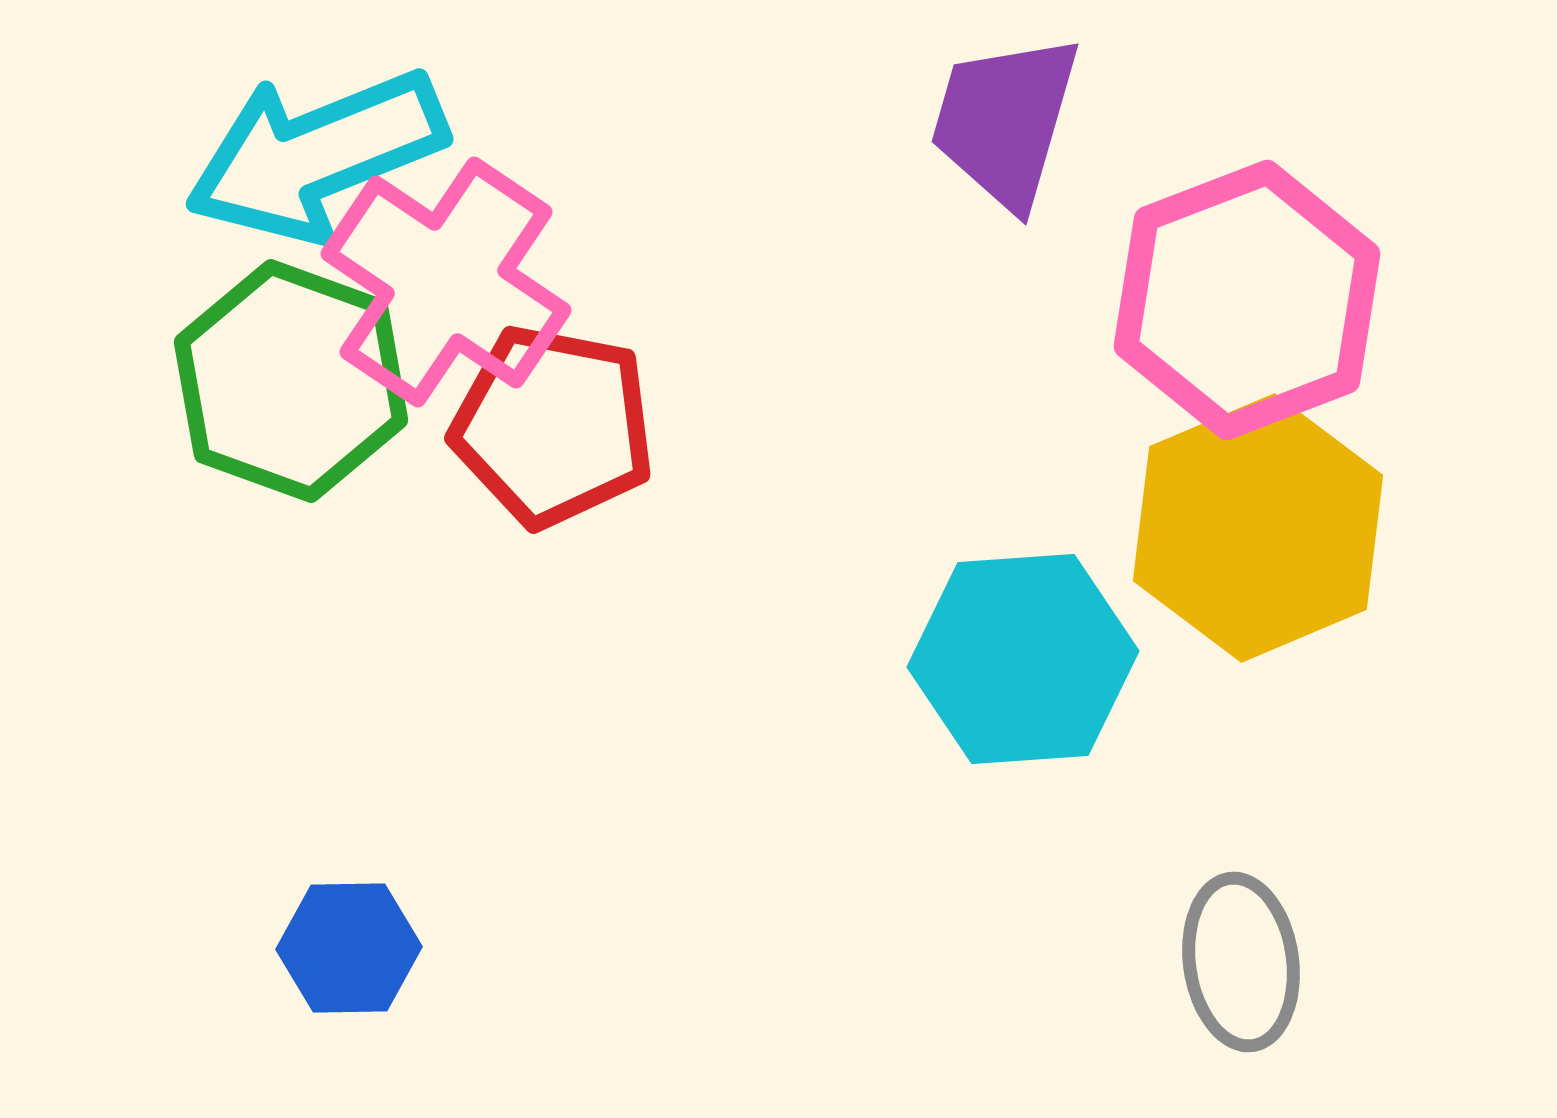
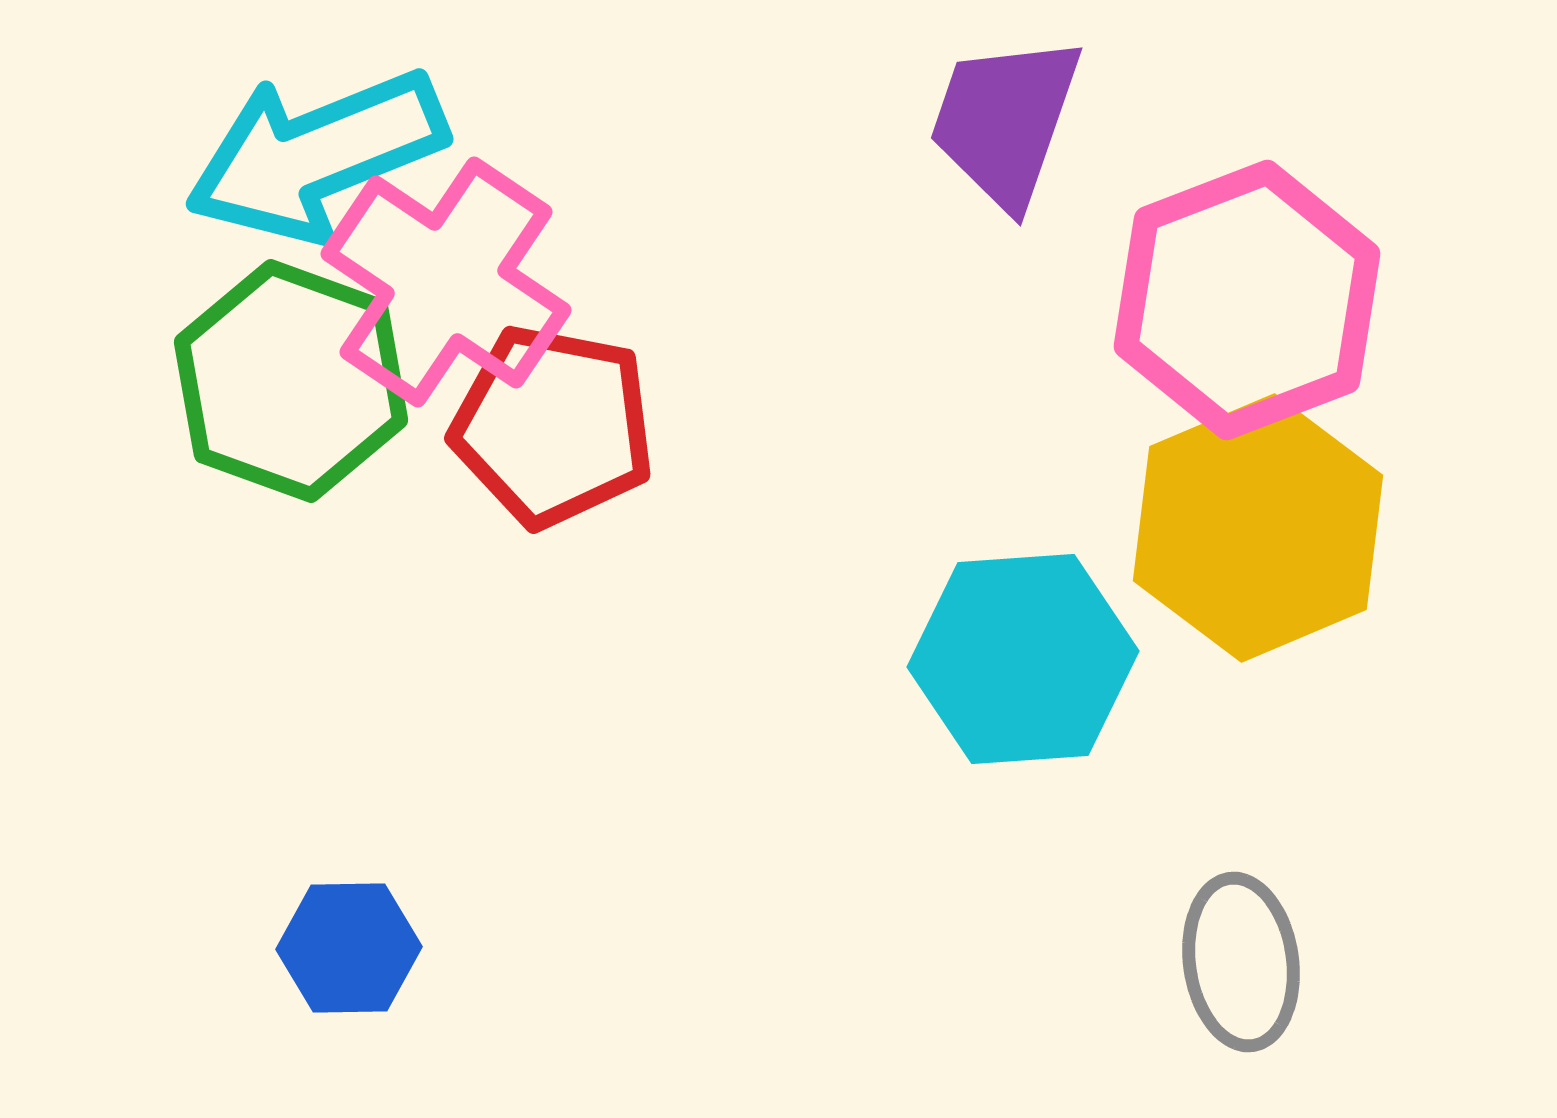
purple trapezoid: rotated 3 degrees clockwise
